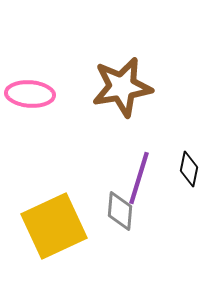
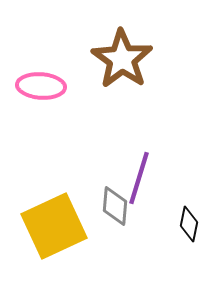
brown star: moved 28 px up; rotated 28 degrees counterclockwise
pink ellipse: moved 11 px right, 8 px up
black diamond: moved 55 px down
gray diamond: moved 5 px left, 5 px up
